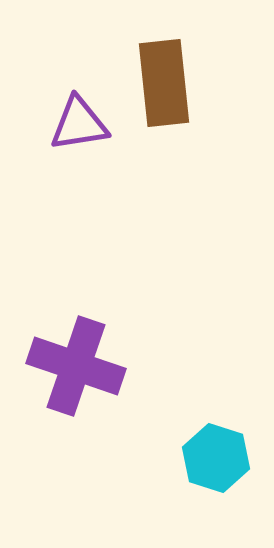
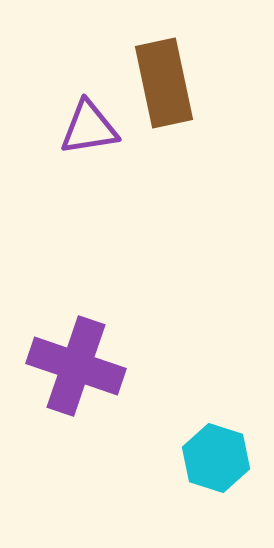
brown rectangle: rotated 6 degrees counterclockwise
purple triangle: moved 10 px right, 4 px down
